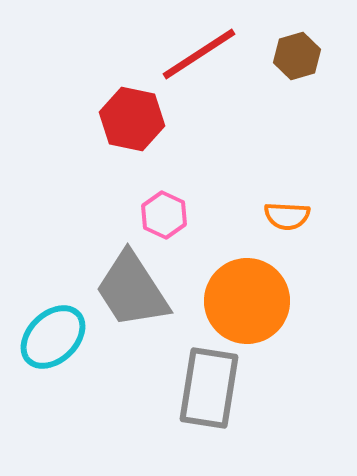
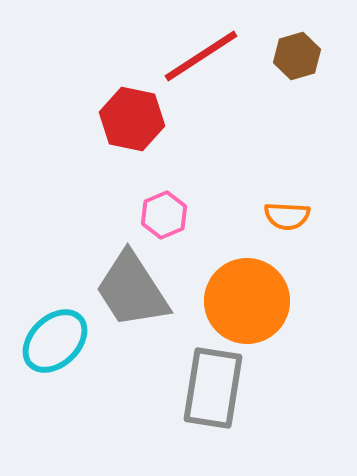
red line: moved 2 px right, 2 px down
pink hexagon: rotated 12 degrees clockwise
cyan ellipse: moved 2 px right, 4 px down
gray rectangle: moved 4 px right
